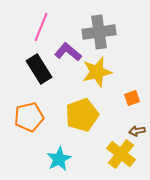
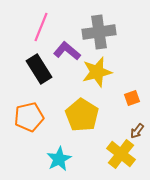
purple L-shape: moved 1 px left, 1 px up
yellow pentagon: rotated 20 degrees counterclockwise
brown arrow: rotated 42 degrees counterclockwise
